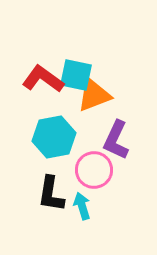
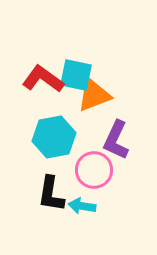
cyan arrow: rotated 64 degrees counterclockwise
